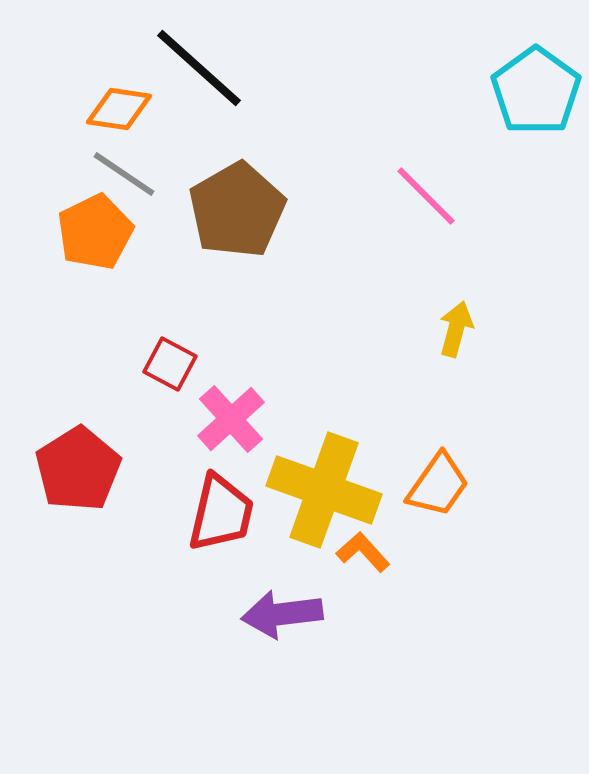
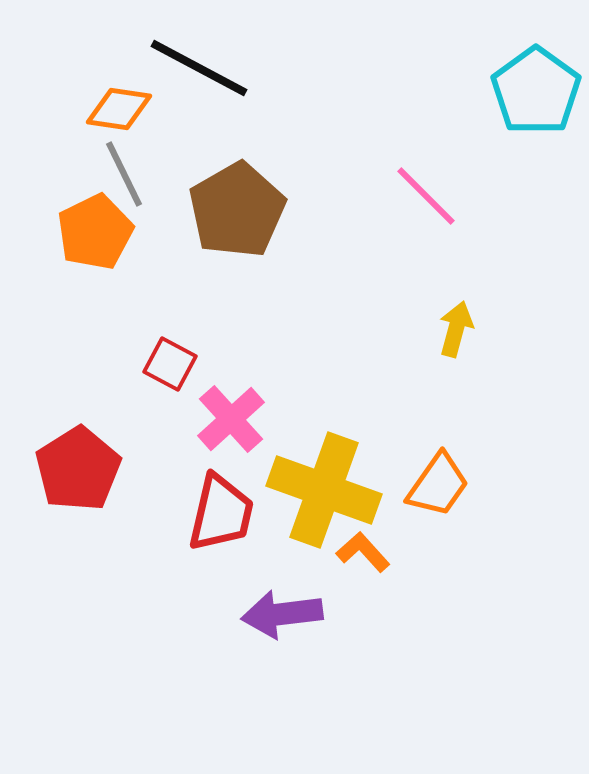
black line: rotated 14 degrees counterclockwise
gray line: rotated 30 degrees clockwise
